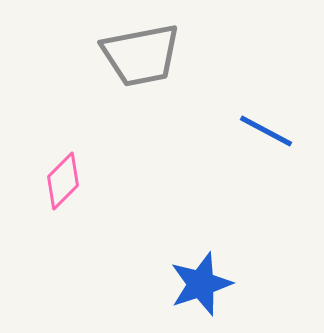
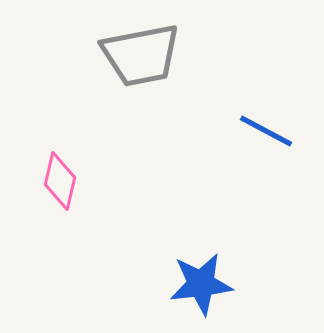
pink diamond: moved 3 px left; rotated 32 degrees counterclockwise
blue star: rotated 12 degrees clockwise
